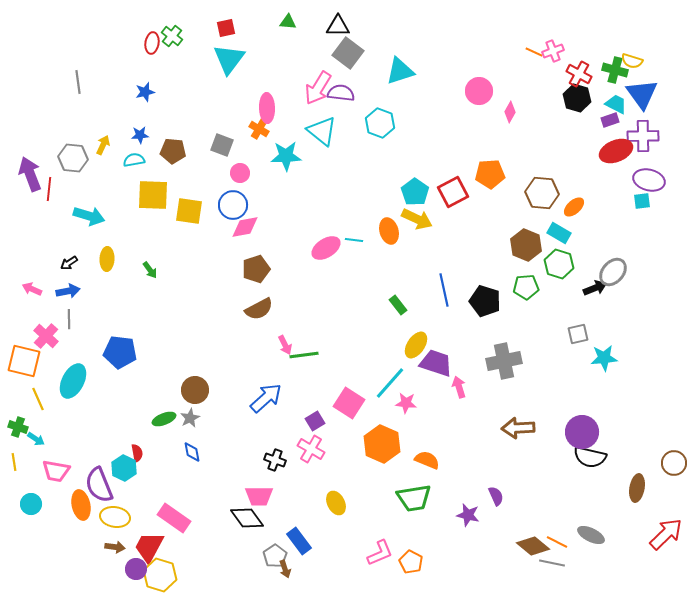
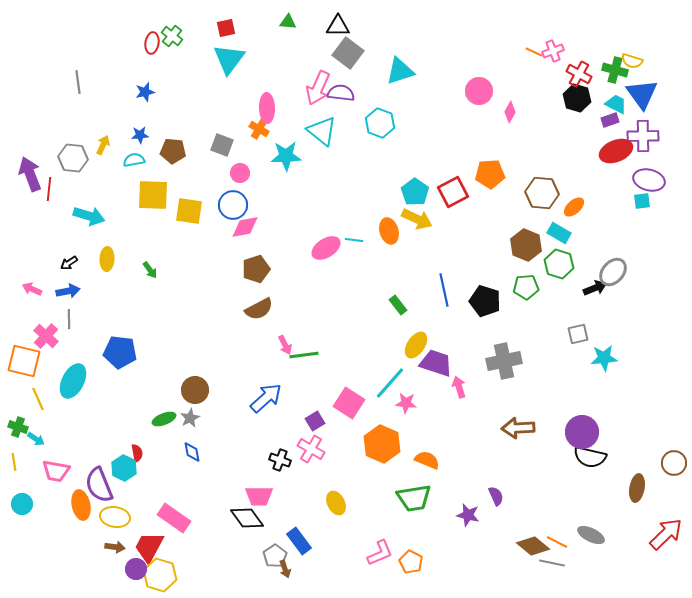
pink arrow at (318, 88): rotated 8 degrees counterclockwise
black cross at (275, 460): moved 5 px right
cyan circle at (31, 504): moved 9 px left
